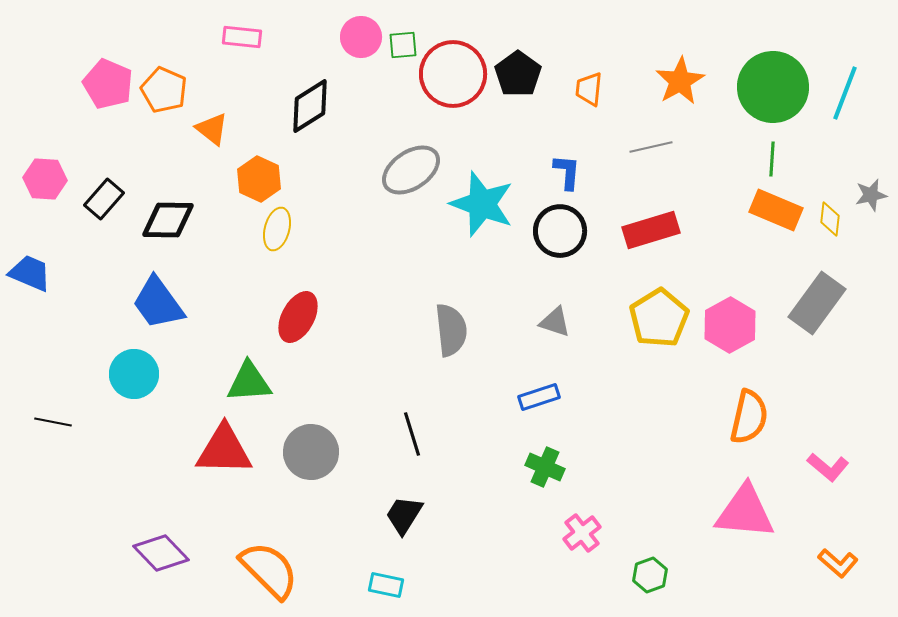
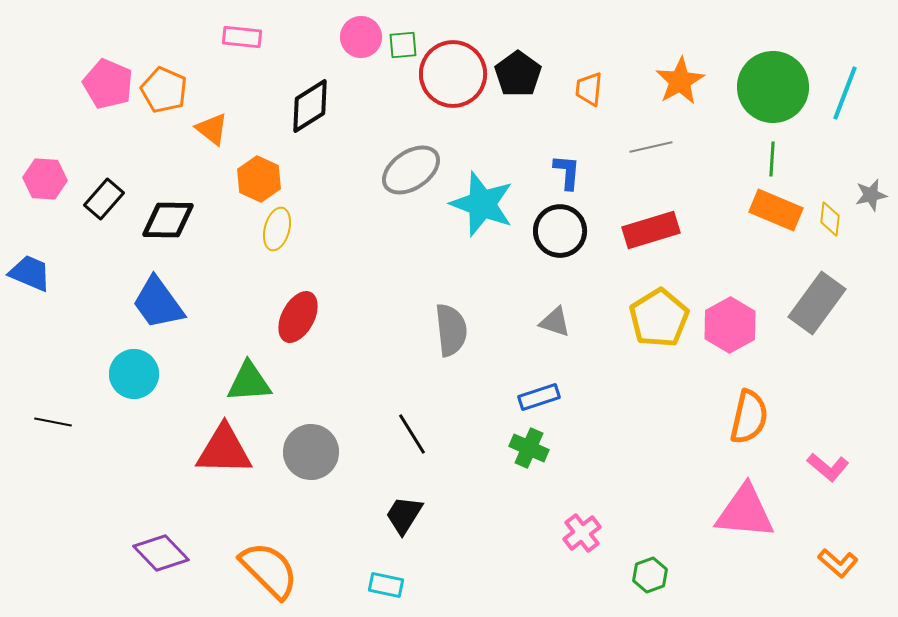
black line at (412, 434): rotated 15 degrees counterclockwise
green cross at (545, 467): moved 16 px left, 19 px up
